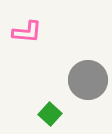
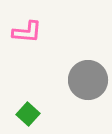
green square: moved 22 px left
